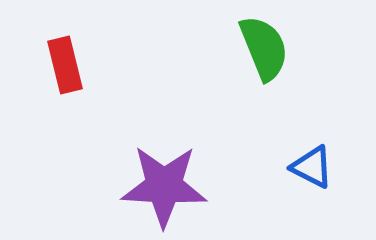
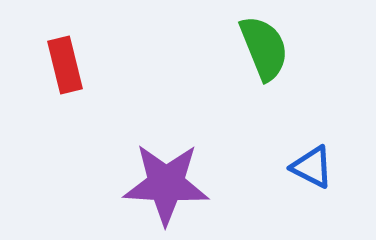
purple star: moved 2 px right, 2 px up
